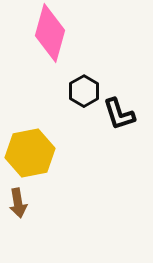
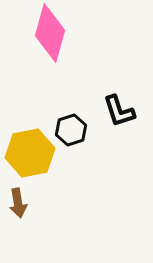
black hexagon: moved 13 px left, 39 px down; rotated 12 degrees clockwise
black L-shape: moved 3 px up
